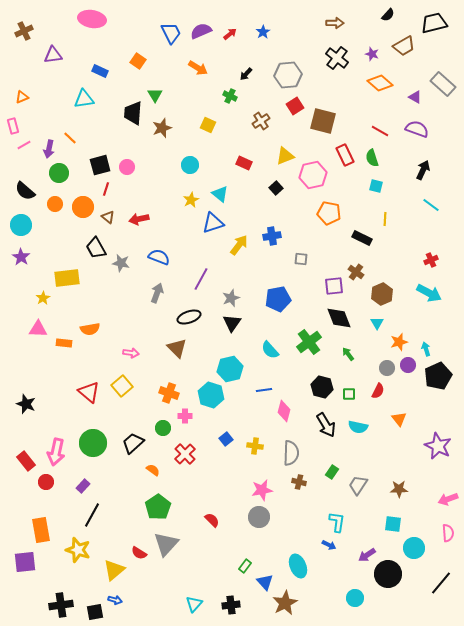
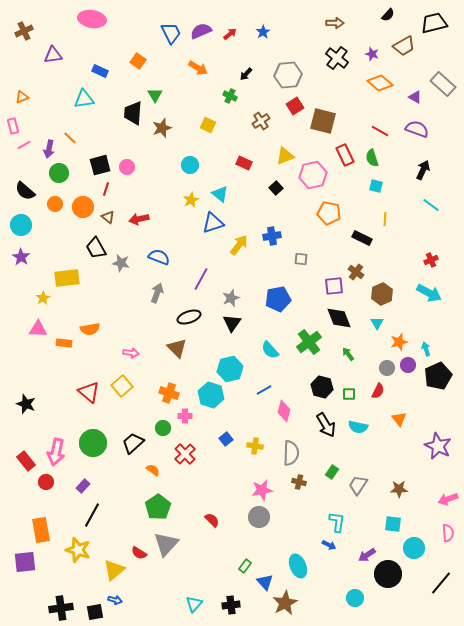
blue line at (264, 390): rotated 21 degrees counterclockwise
black cross at (61, 605): moved 3 px down
